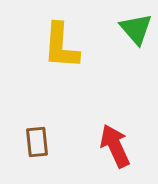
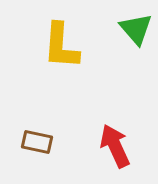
brown rectangle: rotated 72 degrees counterclockwise
